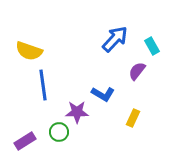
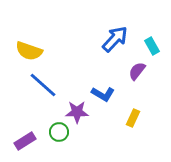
blue line: rotated 40 degrees counterclockwise
